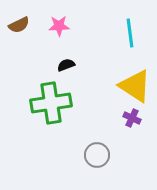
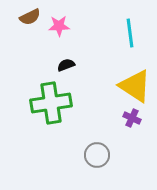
brown semicircle: moved 11 px right, 8 px up
